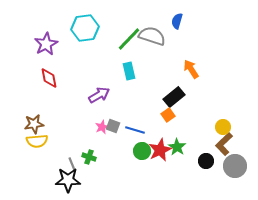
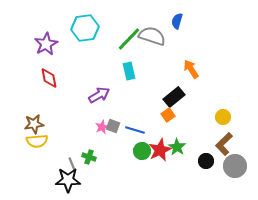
yellow circle: moved 10 px up
